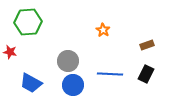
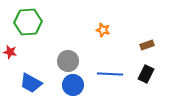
orange star: rotated 16 degrees counterclockwise
